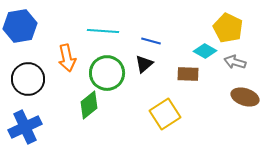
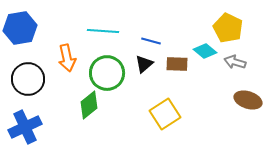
blue hexagon: moved 2 px down
cyan diamond: rotated 10 degrees clockwise
brown rectangle: moved 11 px left, 10 px up
brown ellipse: moved 3 px right, 3 px down
